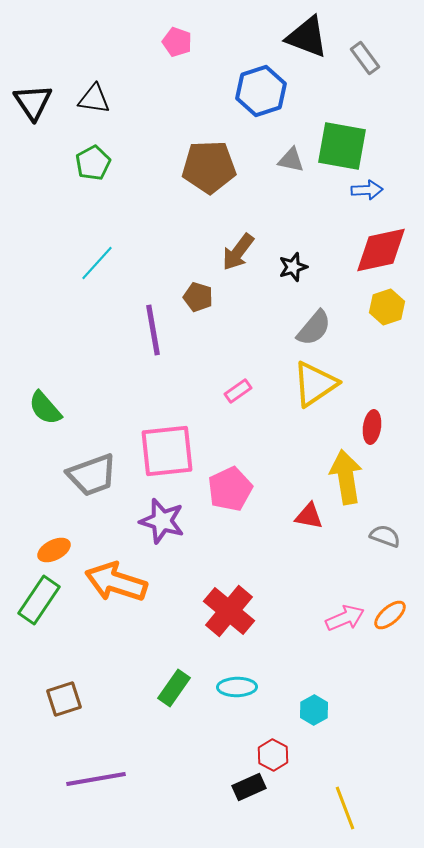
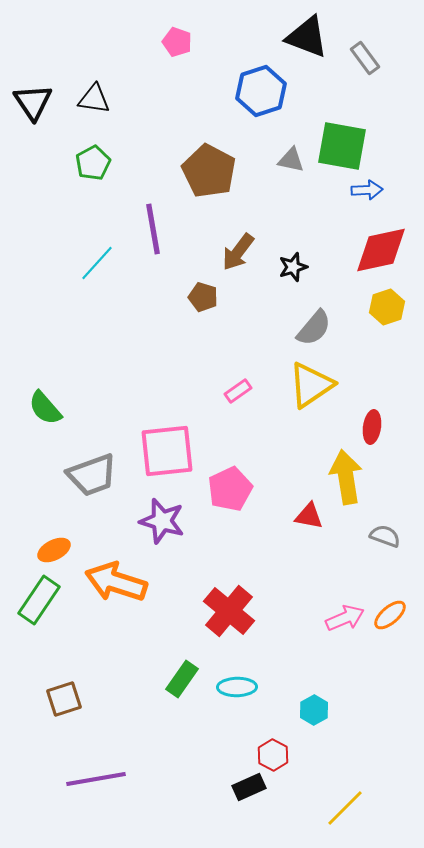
brown pentagon at (209, 167): moved 4 px down; rotated 30 degrees clockwise
brown pentagon at (198, 297): moved 5 px right
purple line at (153, 330): moved 101 px up
yellow triangle at (315, 384): moved 4 px left, 1 px down
green rectangle at (174, 688): moved 8 px right, 9 px up
yellow line at (345, 808): rotated 66 degrees clockwise
